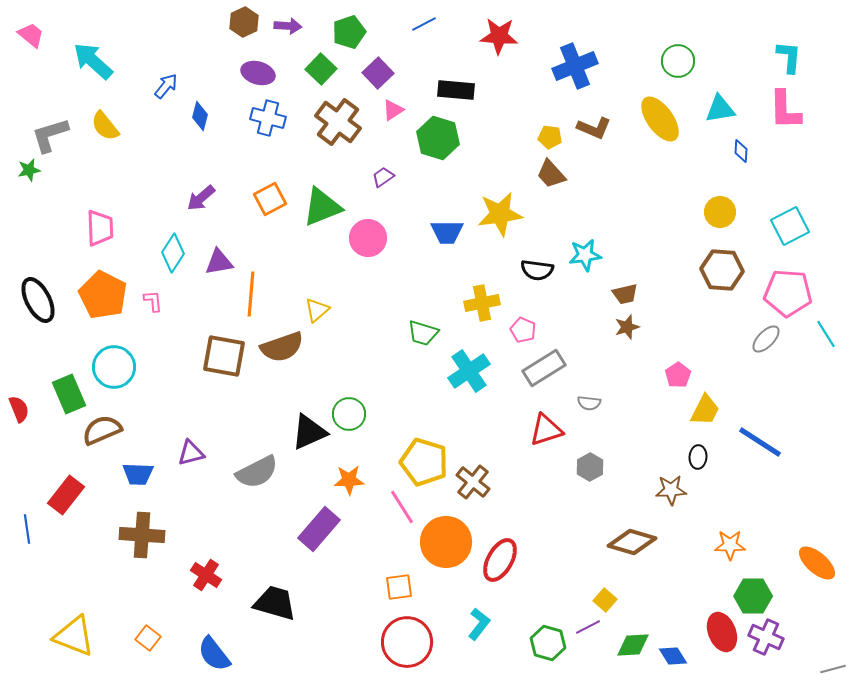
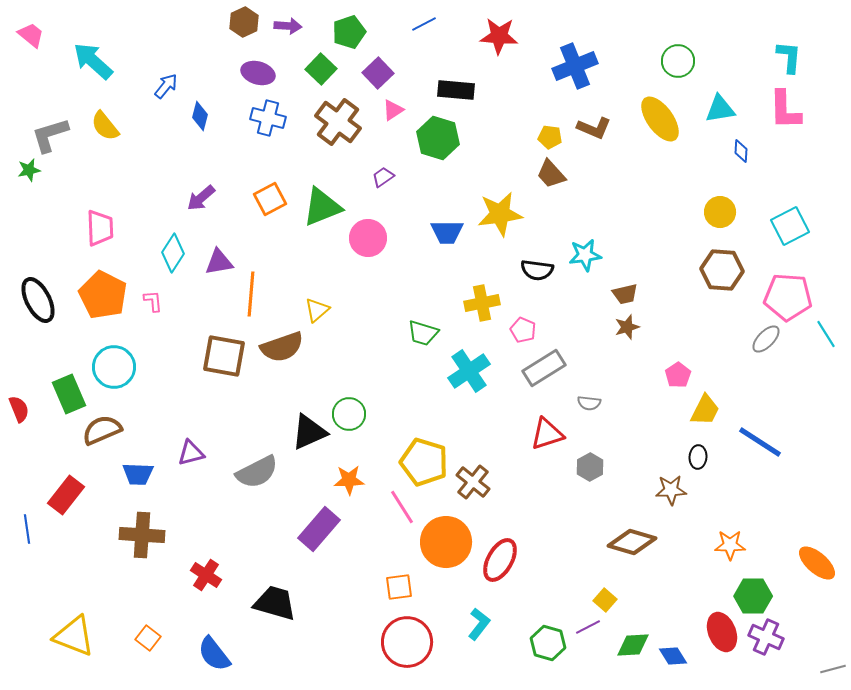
pink pentagon at (788, 293): moved 4 px down
red triangle at (546, 430): moved 1 px right, 4 px down
